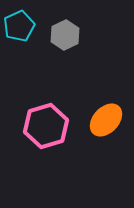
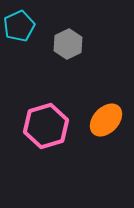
gray hexagon: moved 3 px right, 9 px down
